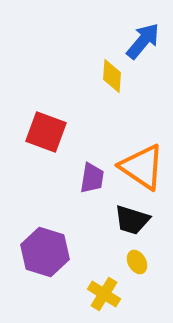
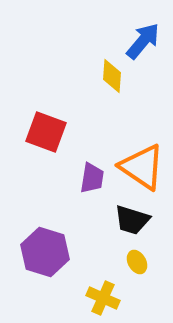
yellow cross: moved 1 px left, 4 px down; rotated 8 degrees counterclockwise
